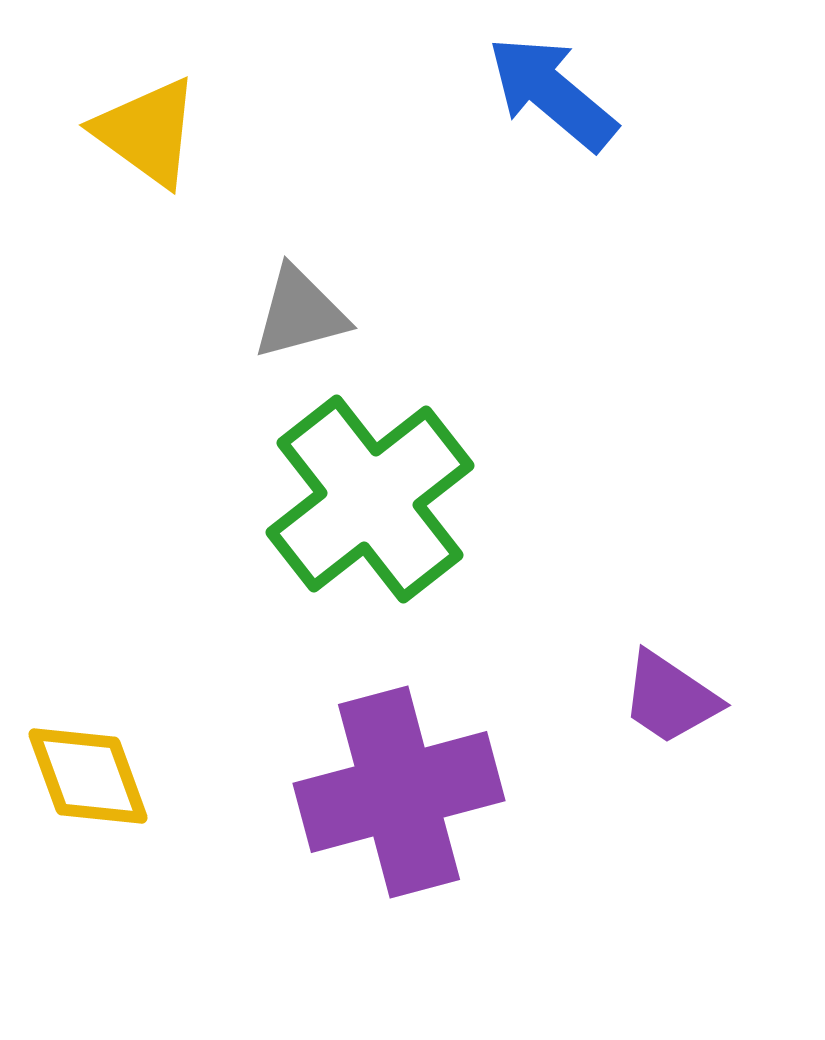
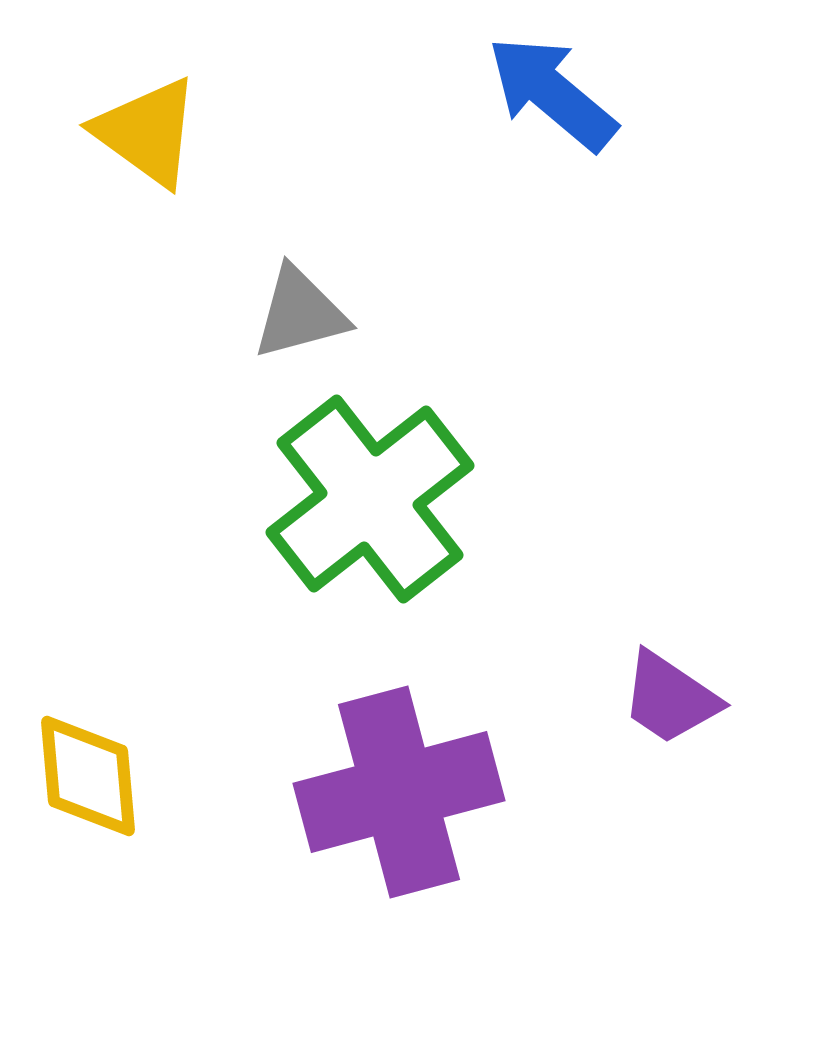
yellow diamond: rotated 15 degrees clockwise
